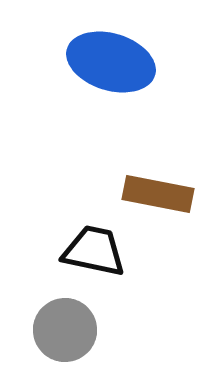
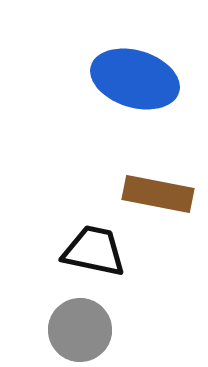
blue ellipse: moved 24 px right, 17 px down
gray circle: moved 15 px right
